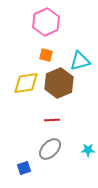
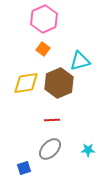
pink hexagon: moved 2 px left, 3 px up
orange square: moved 3 px left, 6 px up; rotated 24 degrees clockwise
